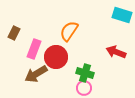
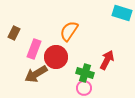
cyan rectangle: moved 2 px up
red arrow: moved 9 px left, 8 px down; rotated 96 degrees clockwise
